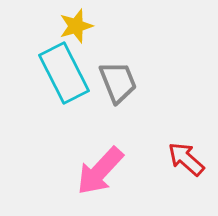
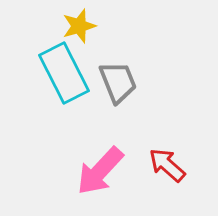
yellow star: moved 3 px right
red arrow: moved 19 px left, 6 px down
